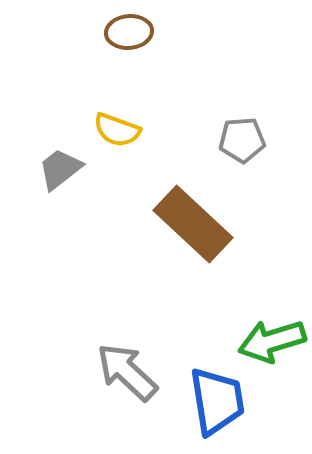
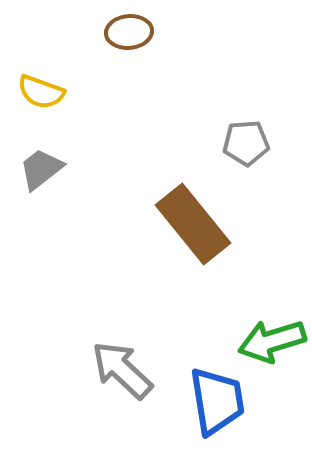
yellow semicircle: moved 76 px left, 38 px up
gray pentagon: moved 4 px right, 3 px down
gray trapezoid: moved 19 px left
brown rectangle: rotated 8 degrees clockwise
gray arrow: moved 5 px left, 2 px up
